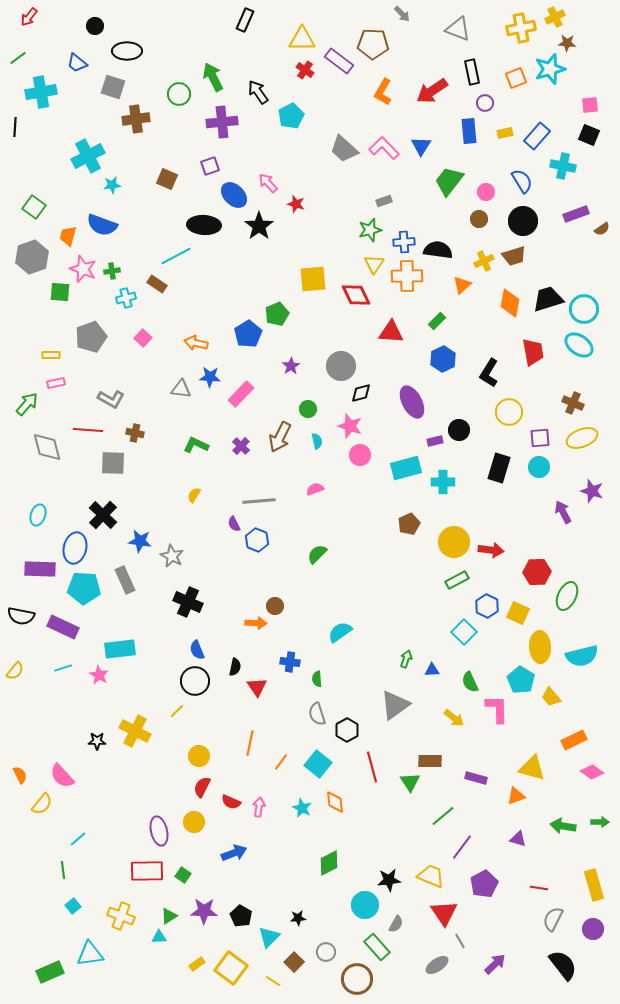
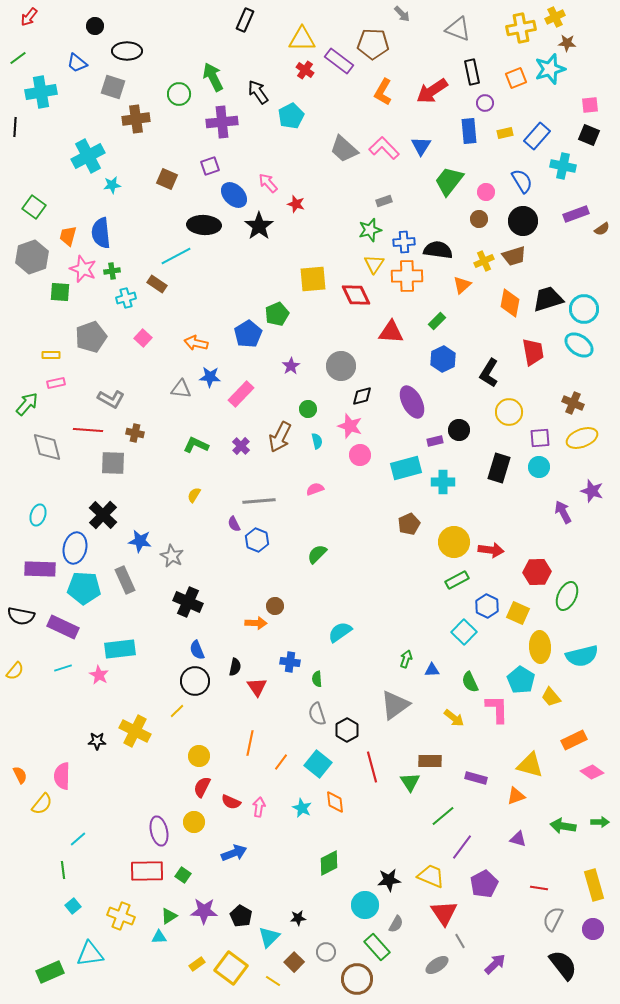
blue semicircle at (102, 225): moved 1 px left, 8 px down; rotated 64 degrees clockwise
black diamond at (361, 393): moved 1 px right, 3 px down
yellow triangle at (532, 768): moved 2 px left, 3 px up
pink semicircle at (62, 776): rotated 44 degrees clockwise
